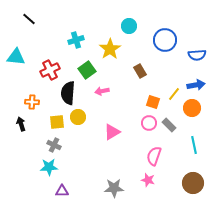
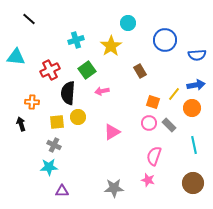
cyan circle: moved 1 px left, 3 px up
yellow star: moved 1 px right, 3 px up
